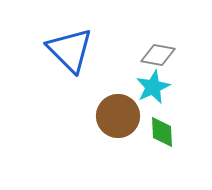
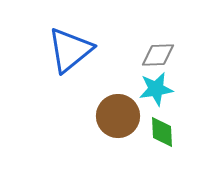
blue triangle: rotated 36 degrees clockwise
gray diamond: rotated 12 degrees counterclockwise
cyan star: moved 3 px right, 2 px down; rotated 16 degrees clockwise
